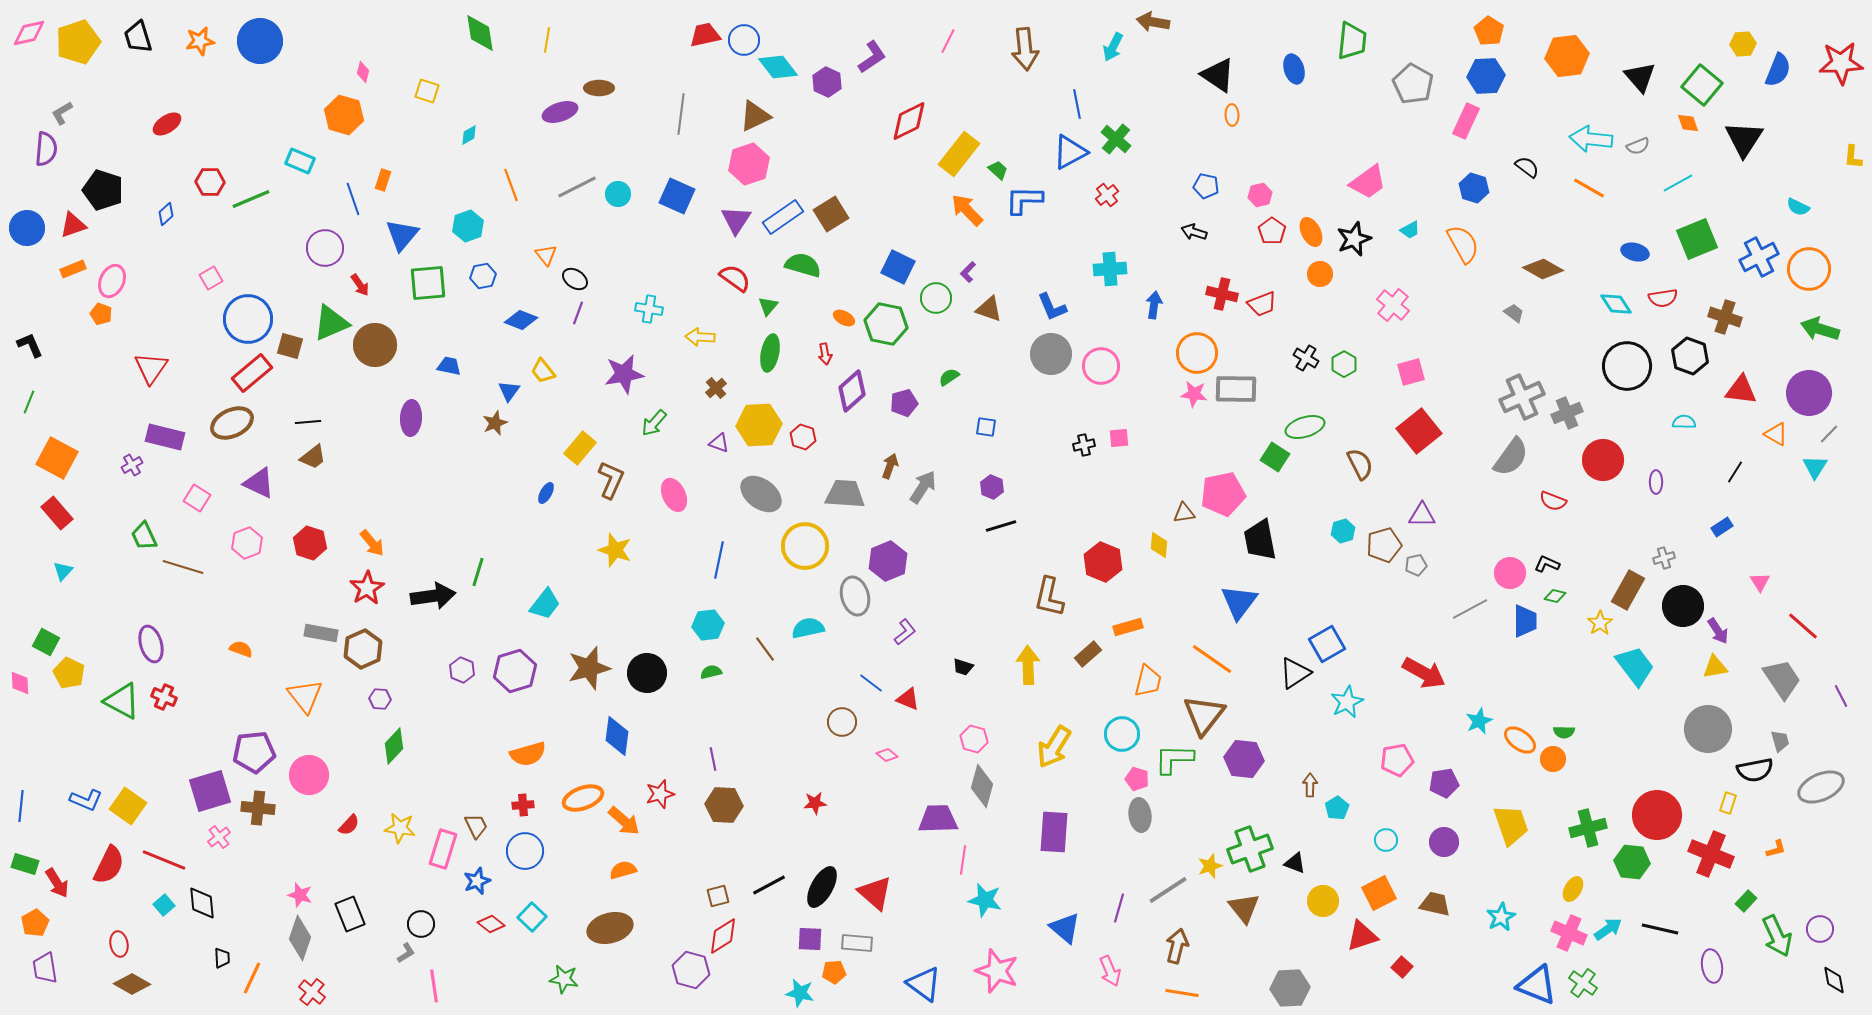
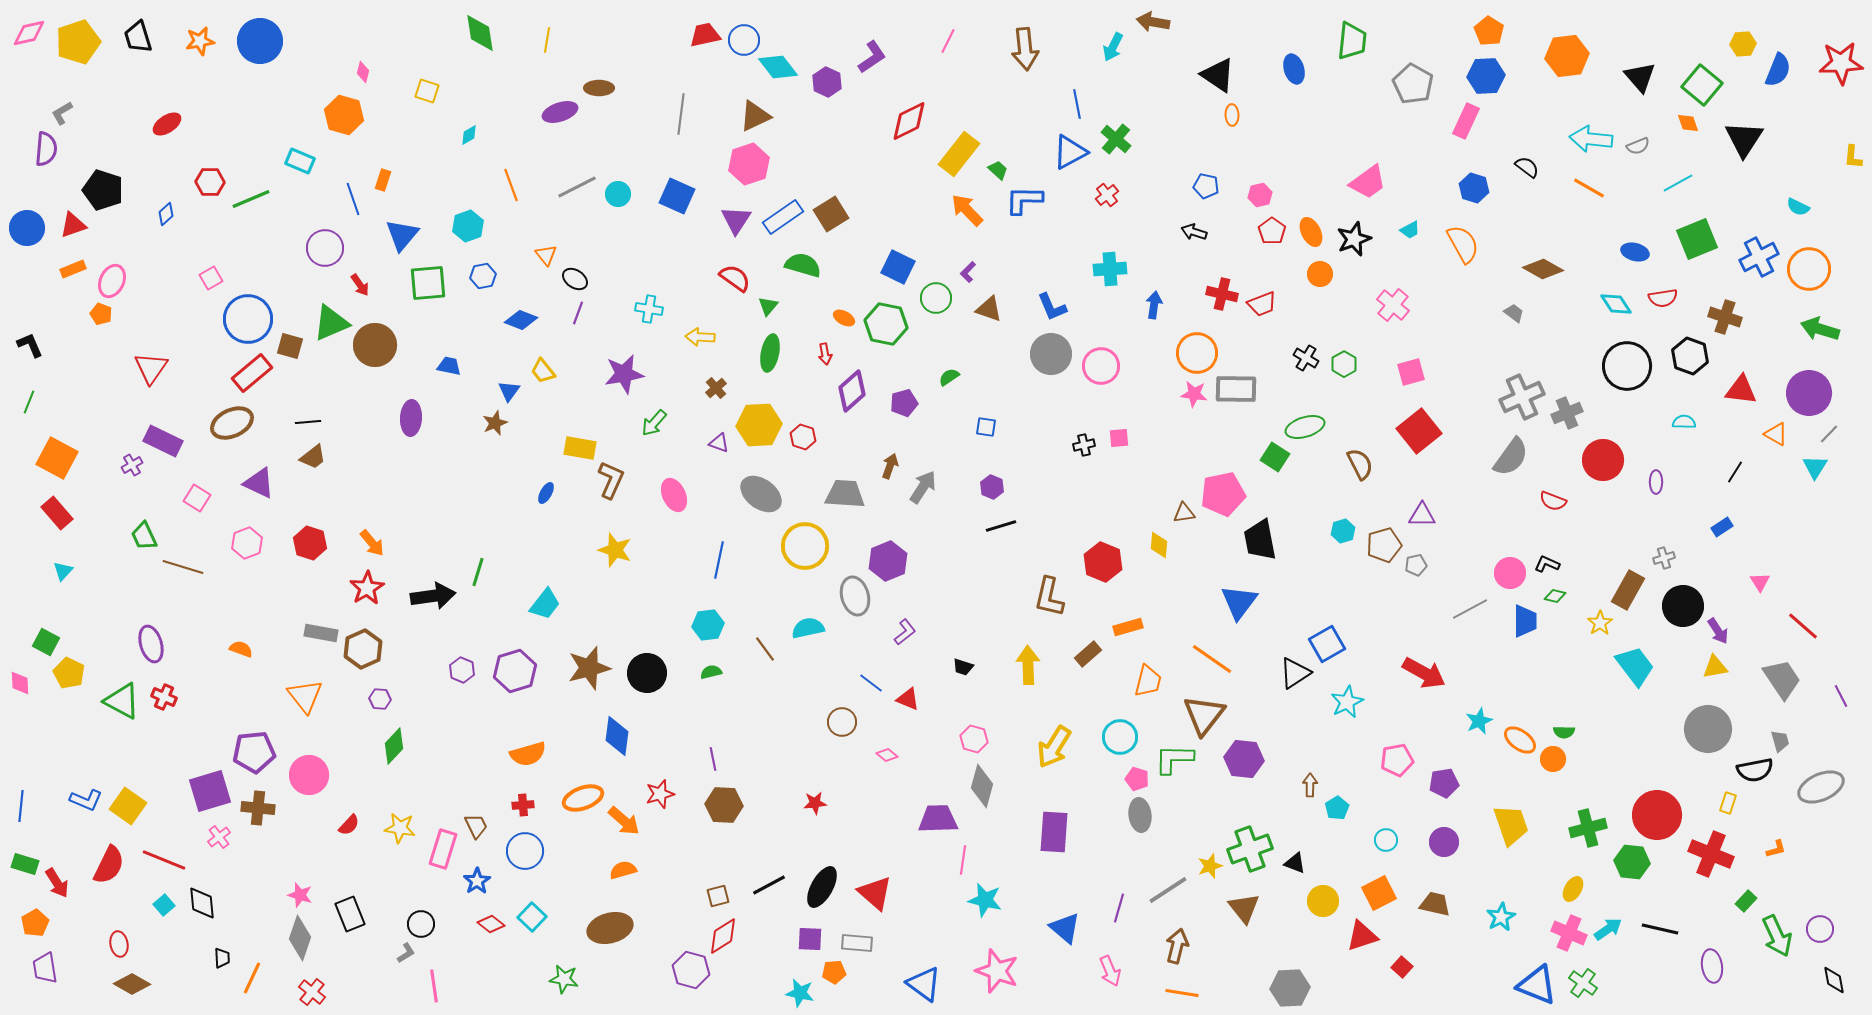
purple rectangle at (165, 437): moved 2 px left, 4 px down; rotated 12 degrees clockwise
yellow rectangle at (580, 448): rotated 60 degrees clockwise
cyan circle at (1122, 734): moved 2 px left, 3 px down
blue star at (477, 881): rotated 12 degrees counterclockwise
